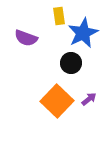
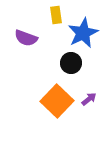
yellow rectangle: moved 3 px left, 1 px up
